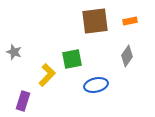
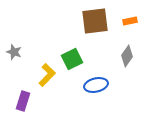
green square: rotated 15 degrees counterclockwise
